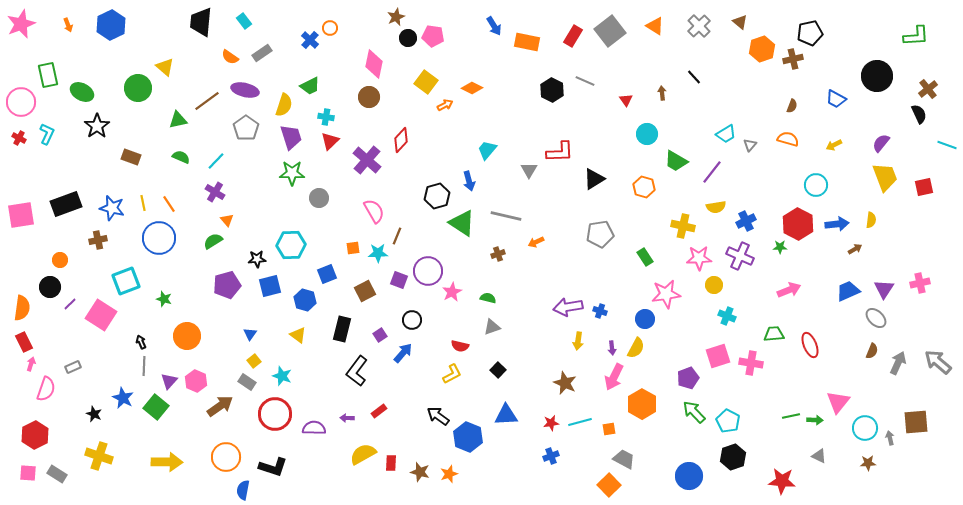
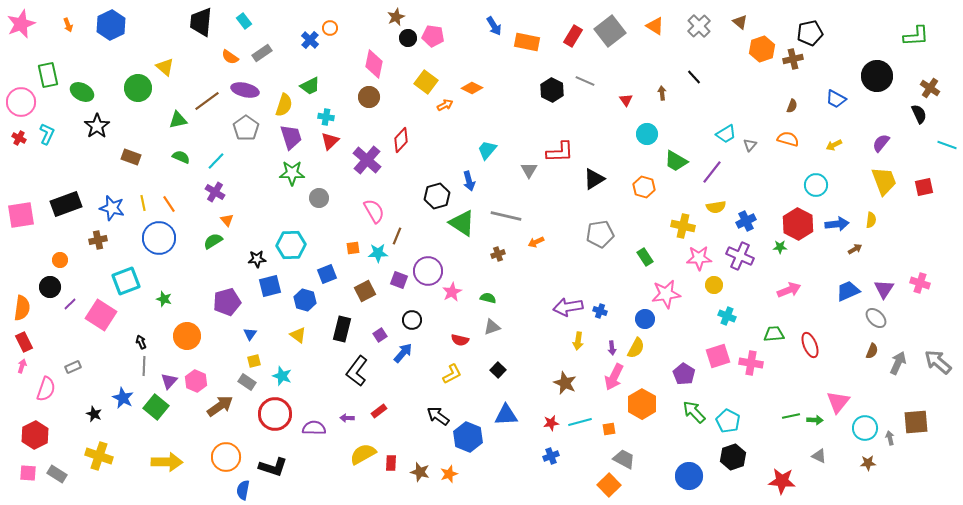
brown cross at (928, 89): moved 2 px right, 1 px up; rotated 18 degrees counterclockwise
yellow trapezoid at (885, 177): moved 1 px left, 4 px down
pink cross at (920, 283): rotated 30 degrees clockwise
purple pentagon at (227, 285): moved 17 px down
red semicircle at (460, 346): moved 6 px up
yellow square at (254, 361): rotated 24 degrees clockwise
pink arrow at (31, 364): moved 9 px left, 2 px down
purple pentagon at (688, 378): moved 4 px left, 4 px up; rotated 20 degrees counterclockwise
